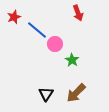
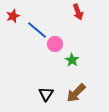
red arrow: moved 1 px up
red star: moved 1 px left, 1 px up
